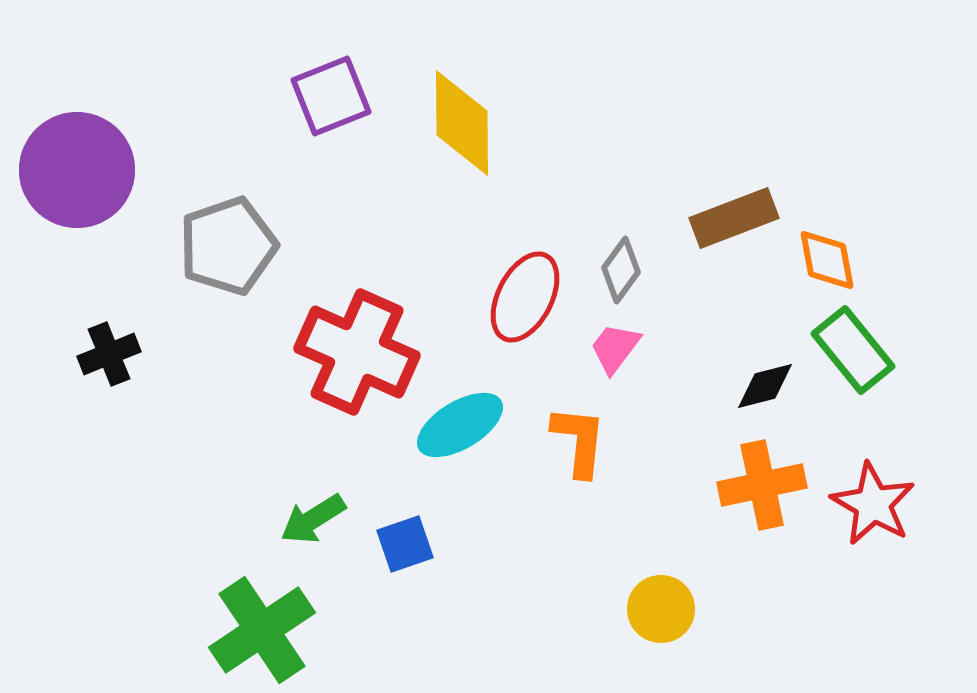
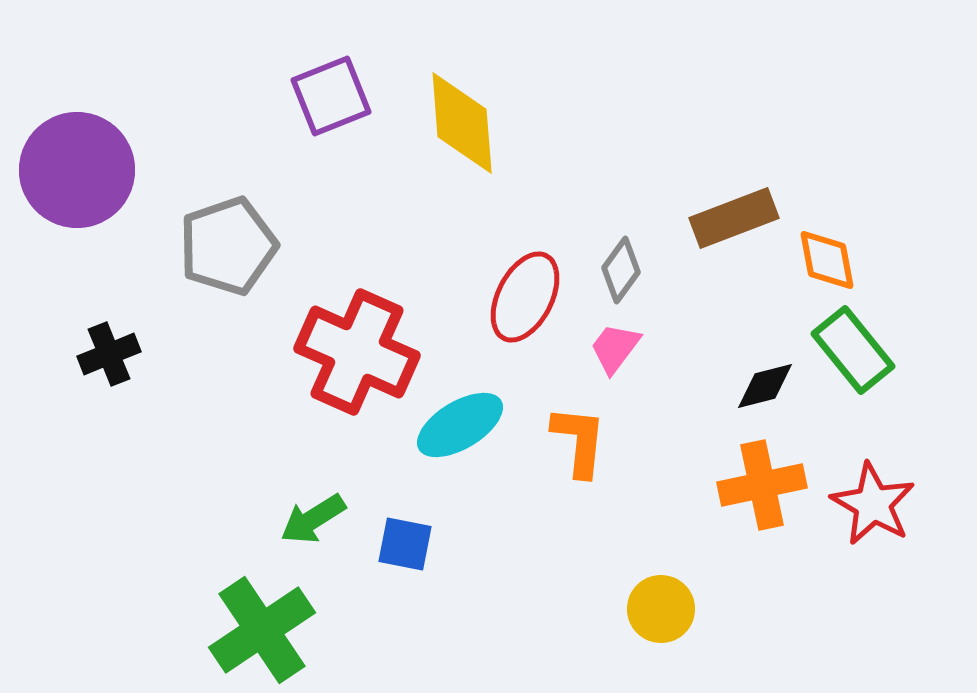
yellow diamond: rotated 4 degrees counterclockwise
blue square: rotated 30 degrees clockwise
